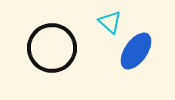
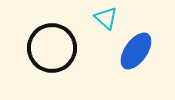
cyan triangle: moved 4 px left, 4 px up
